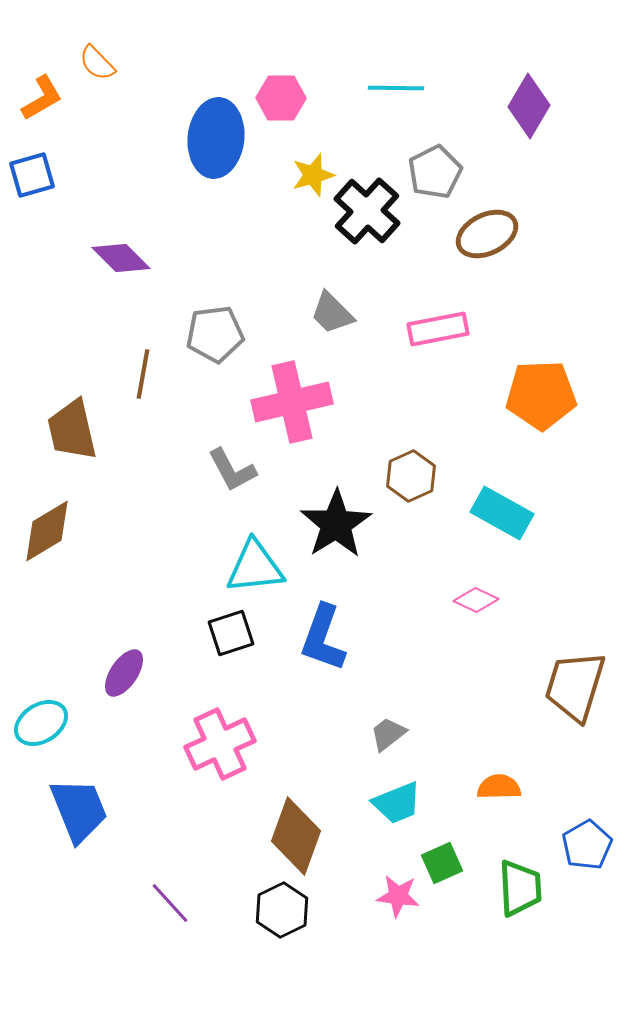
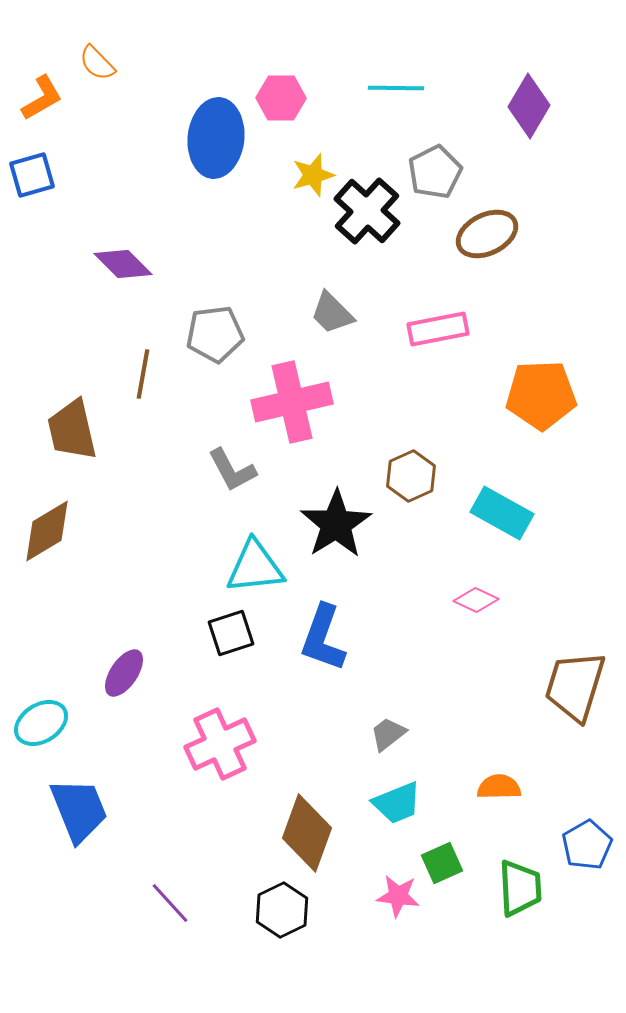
purple diamond at (121, 258): moved 2 px right, 6 px down
brown diamond at (296, 836): moved 11 px right, 3 px up
